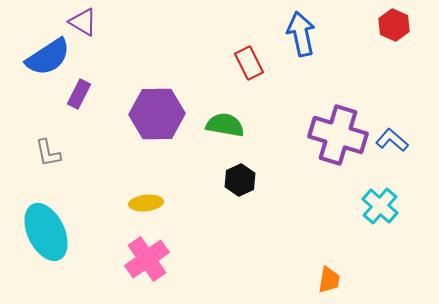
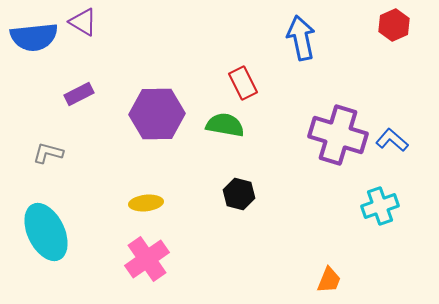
red hexagon: rotated 12 degrees clockwise
blue arrow: moved 4 px down
blue semicircle: moved 14 px left, 20 px up; rotated 27 degrees clockwise
red rectangle: moved 6 px left, 20 px down
purple rectangle: rotated 36 degrees clockwise
gray L-shape: rotated 116 degrees clockwise
black hexagon: moved 1 px left, 14 px down; rotated 20 degrees counterclockwise
cyan cross: rotated 30 degrees clockwise
orange trapezoid: rotated 12 degrees clockwise
